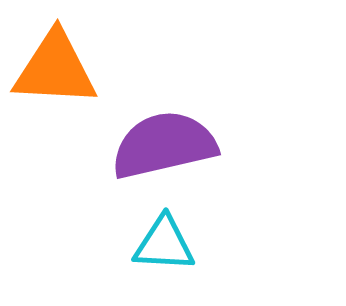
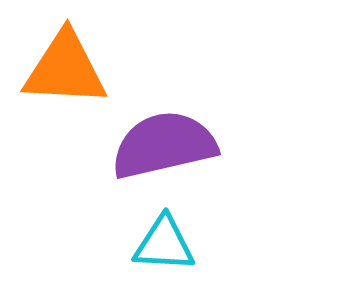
orange triangle: moved 10 px right
